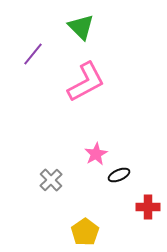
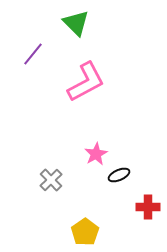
green triangle: moved 5 px left, 4 px up
